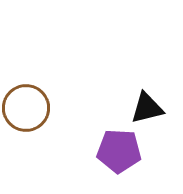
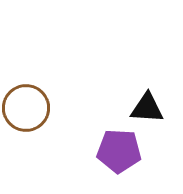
black triangle: rotated 18 degrees clockwise
